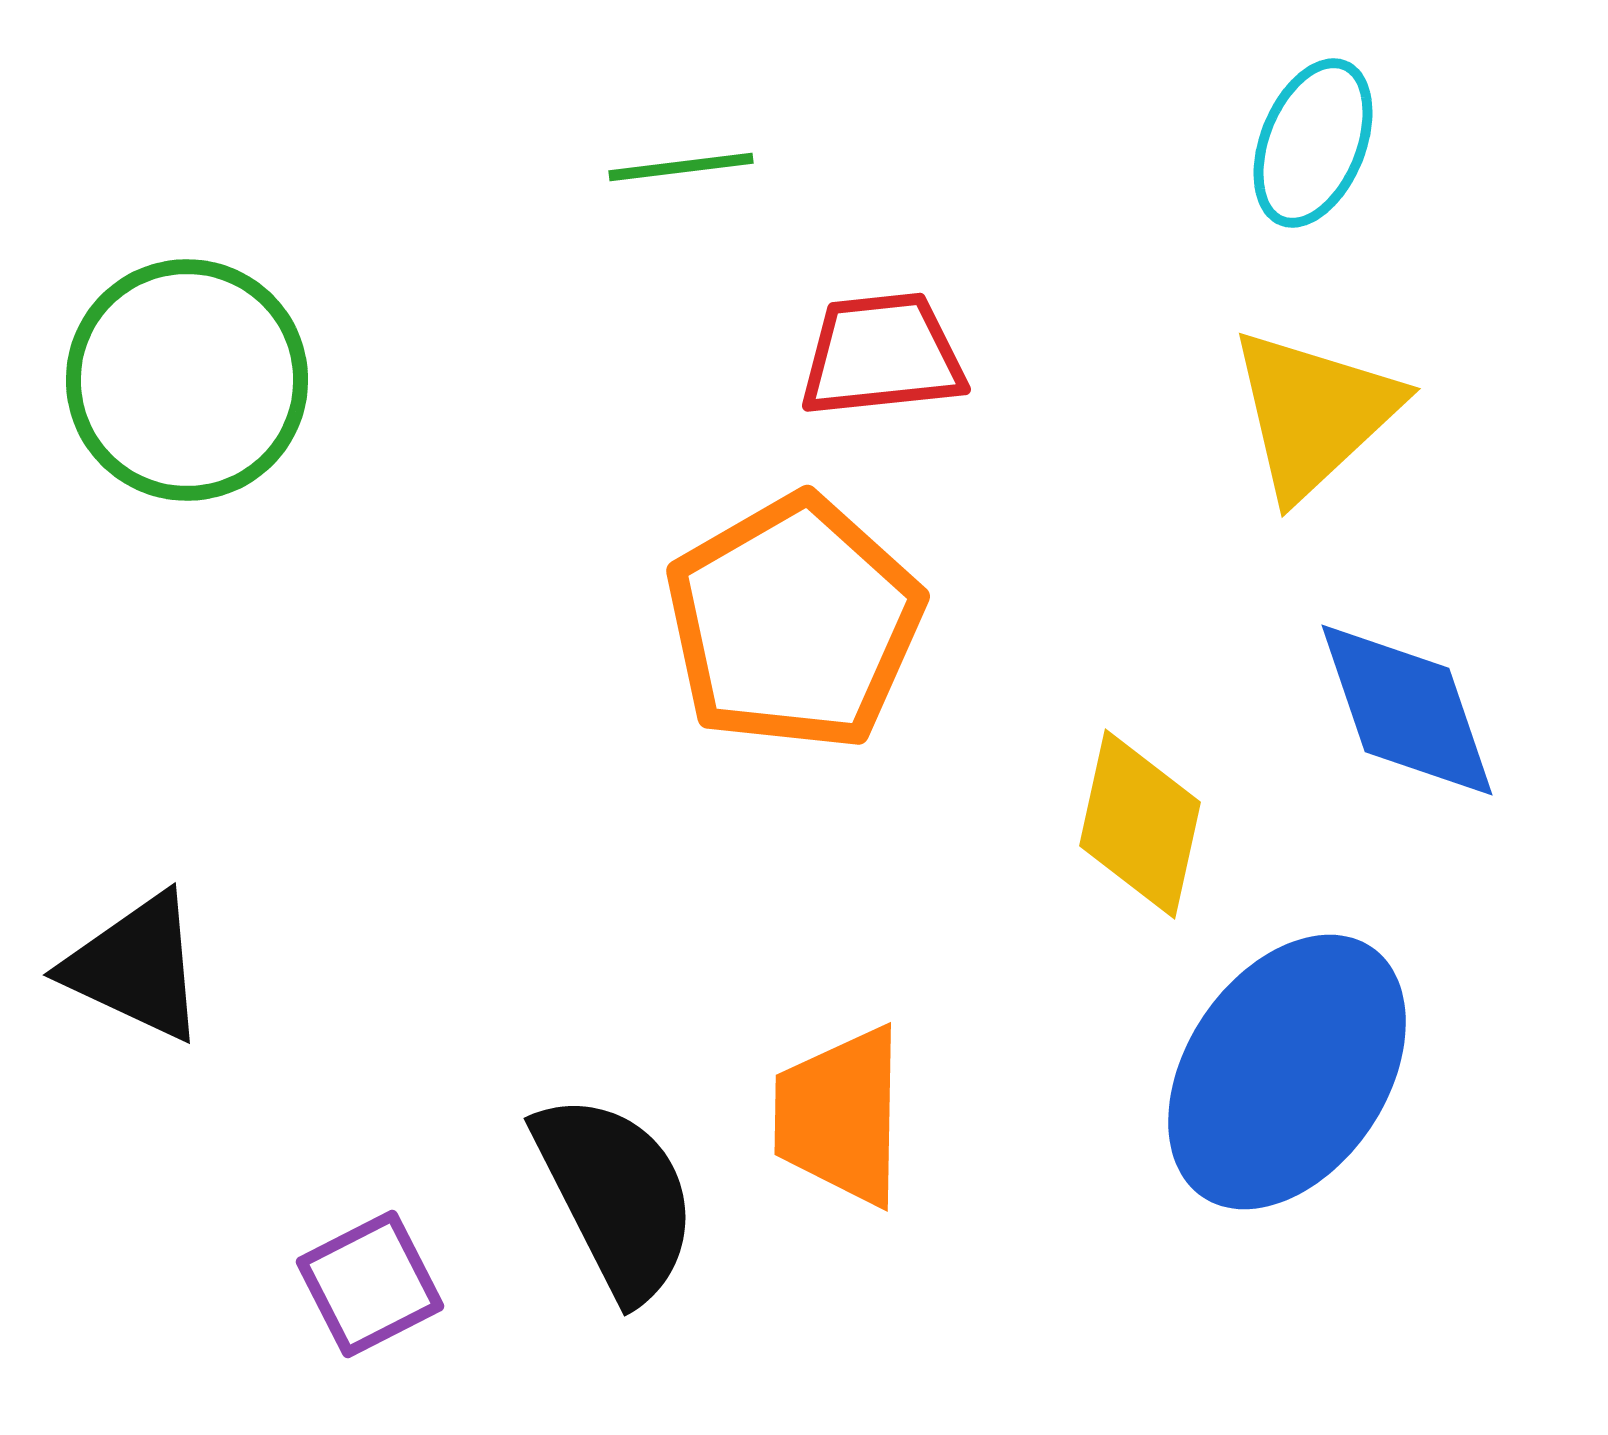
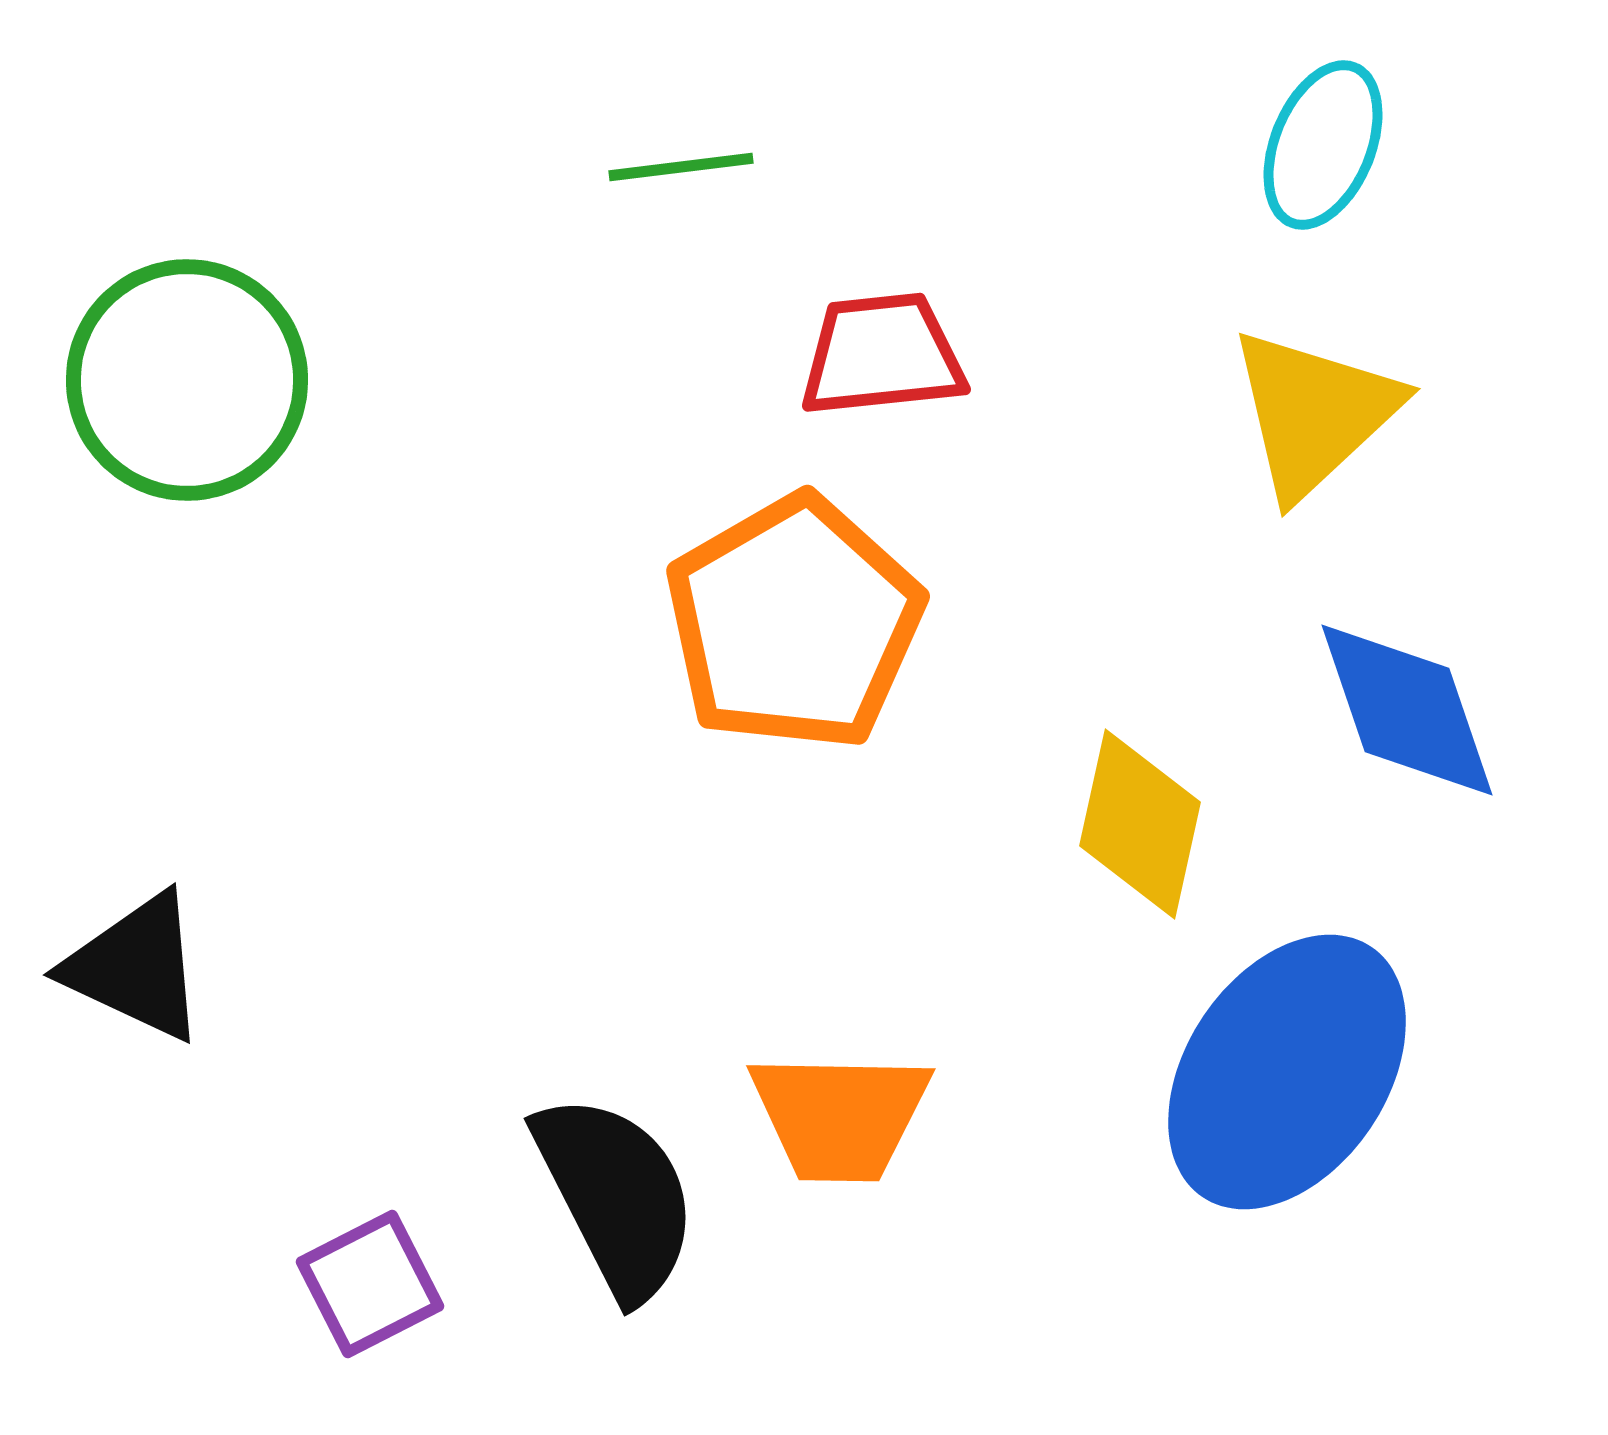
cyan ellipse: moved 10 px right, 2 px down
orange trapezoid: rotated 90 degrees counterclockwise
